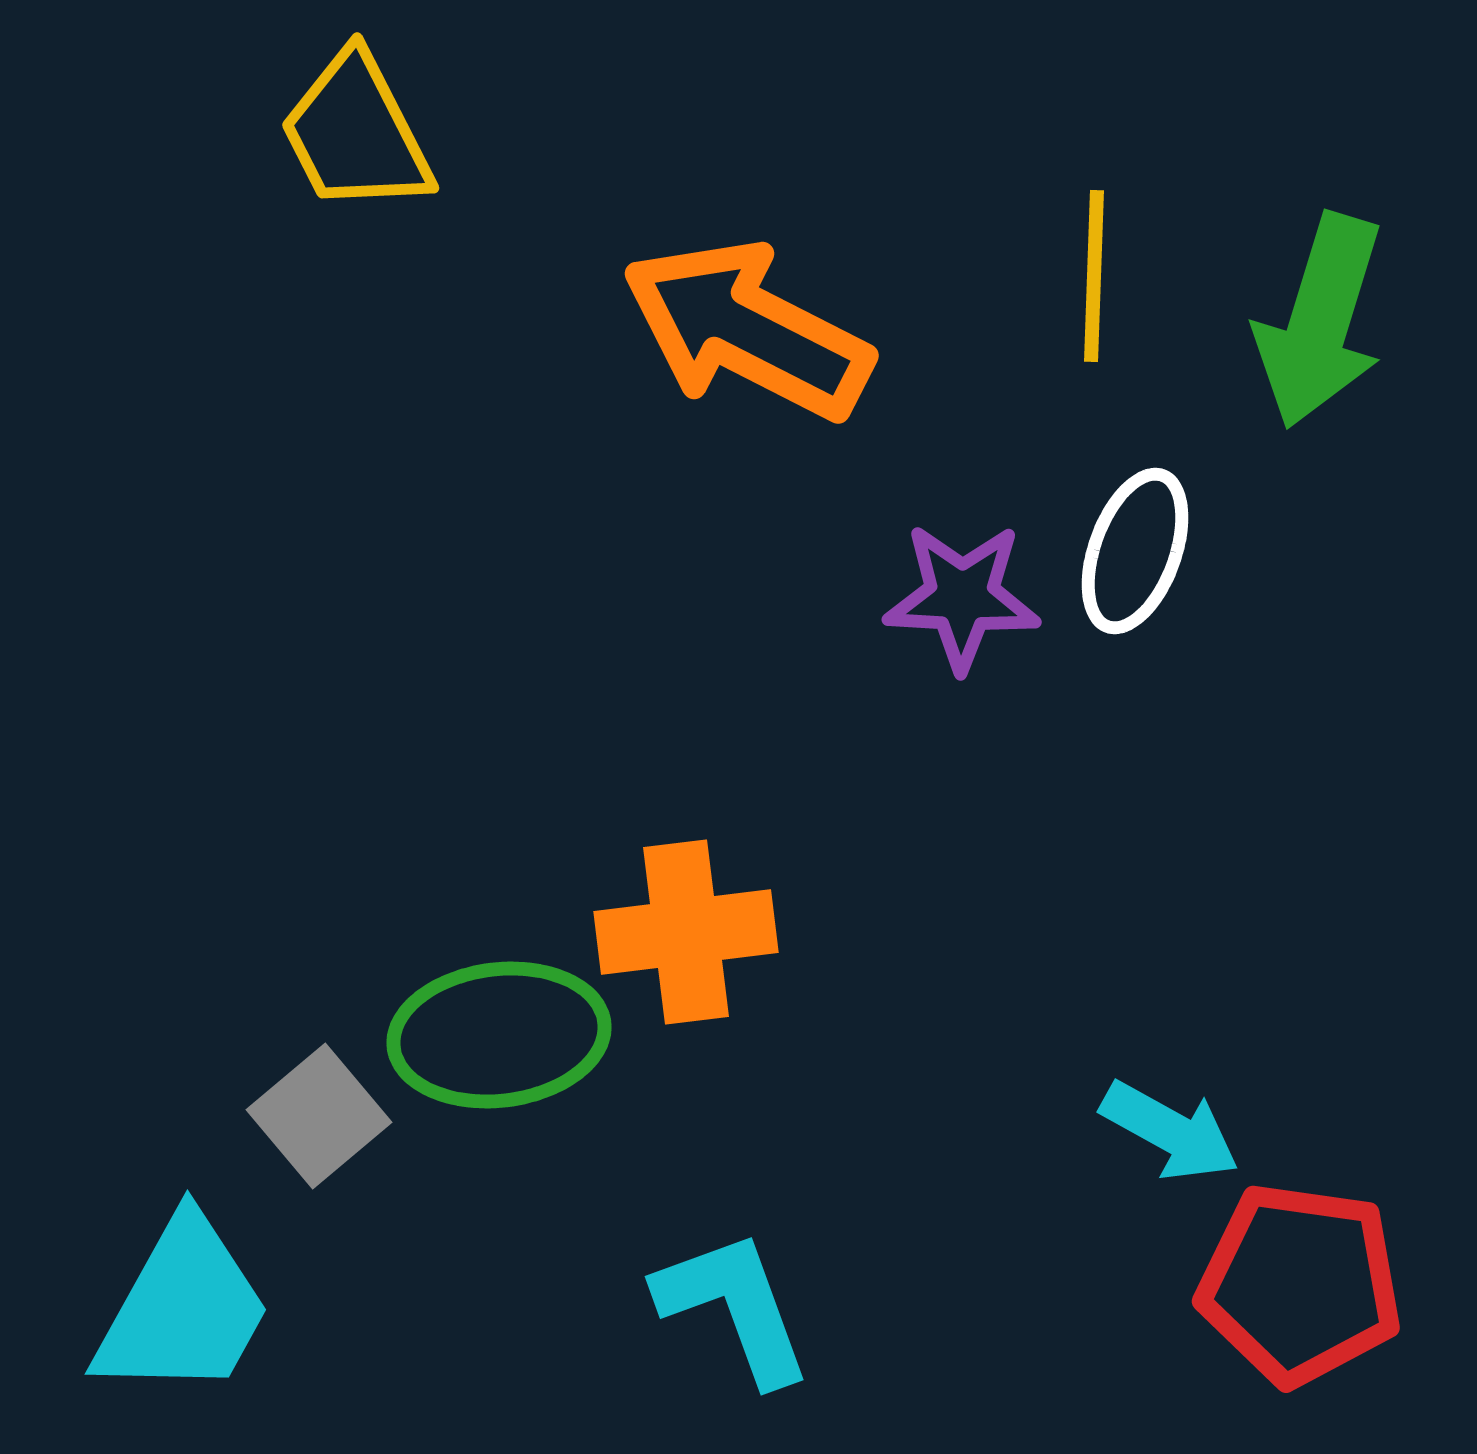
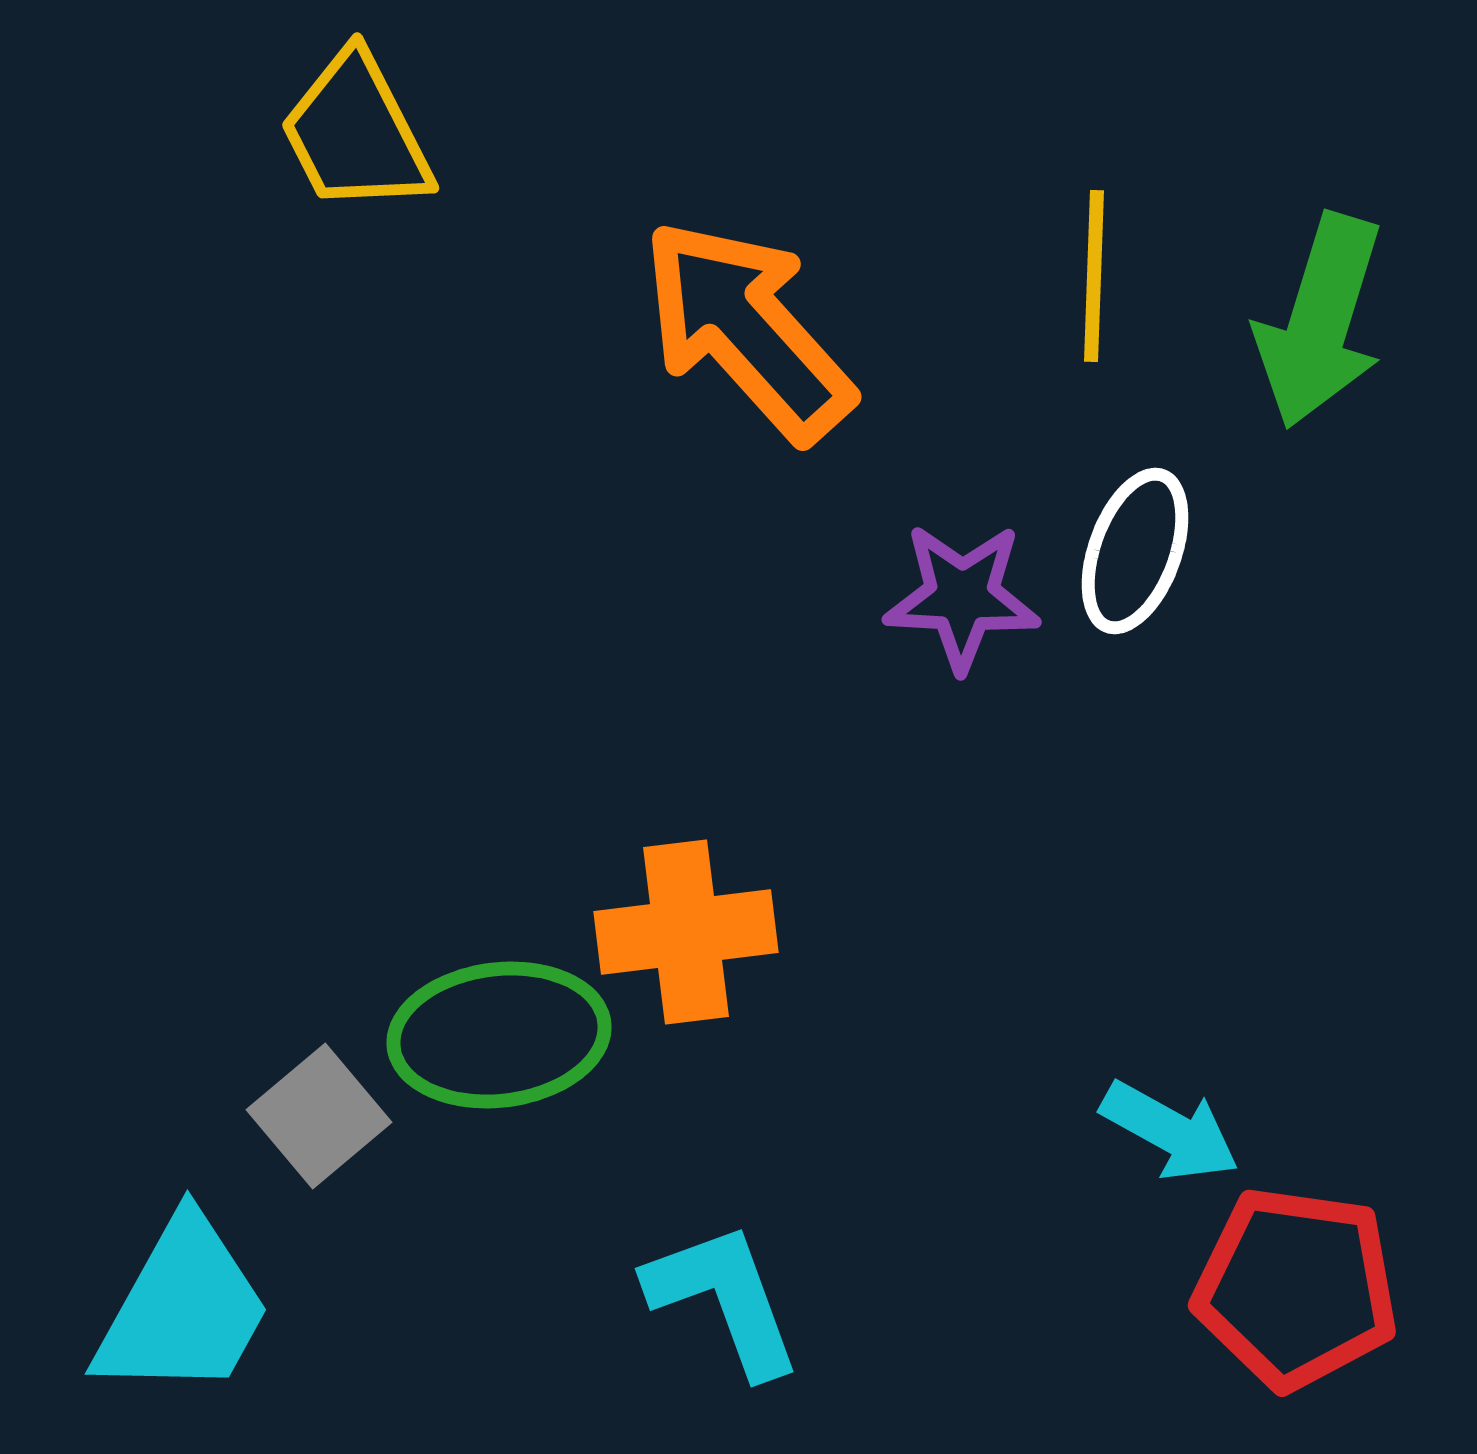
orange arrow: rotated 21 degrees clockwise
red pentagon: moved 4 px left, 4 px down
cyan L-shape: moved 10 px left, 8 px up
